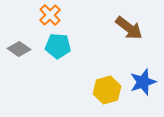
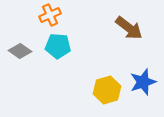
orange cross: rotated 20 degrees clockwise
gray diamond: moved 1 px right, 2 px down
